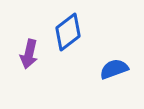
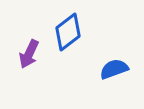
purple arrow: rotated 12 degrees clockwise
